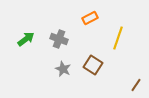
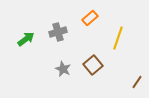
orange rectangle: rotated 14 degrees counterclockwise
gray cross: moved 1 px left, 7 px up; rotated 36 degrees counterclockwise
brown square: rotated 18 degrees clockwise
brown line: moved 1 px right, 3 px up
